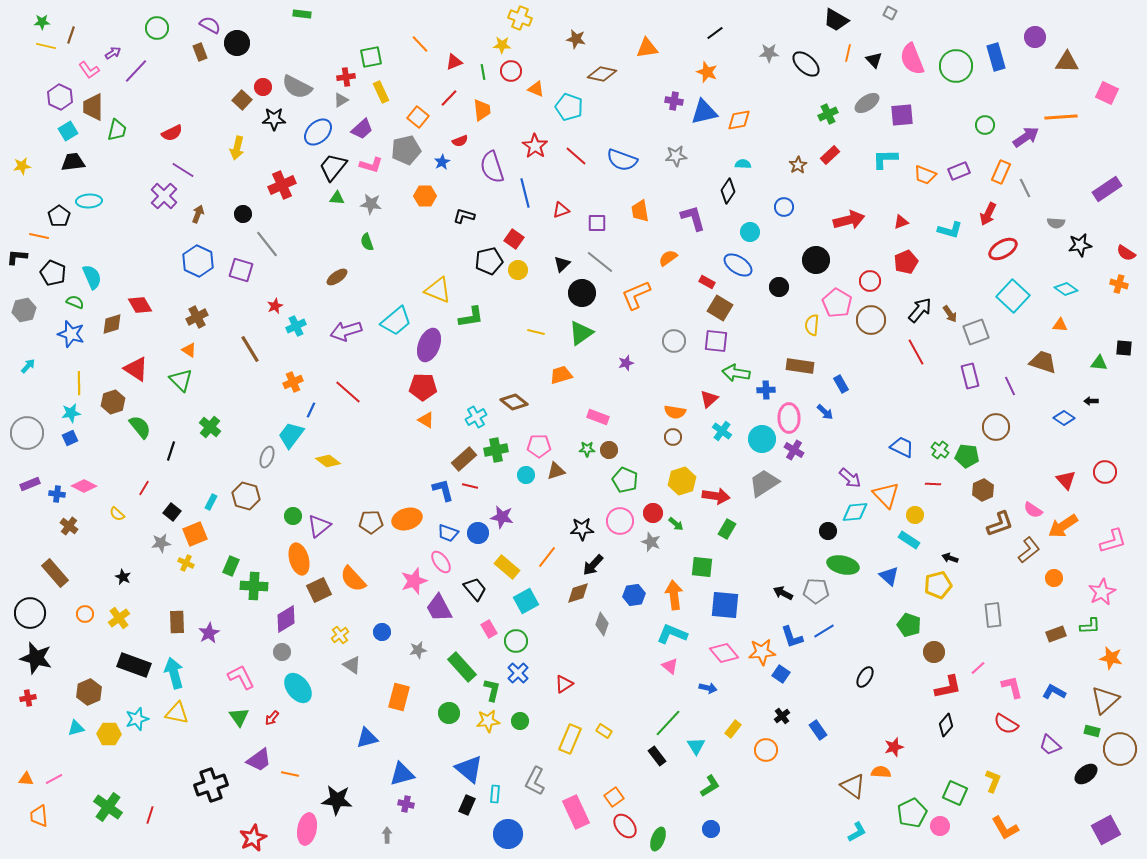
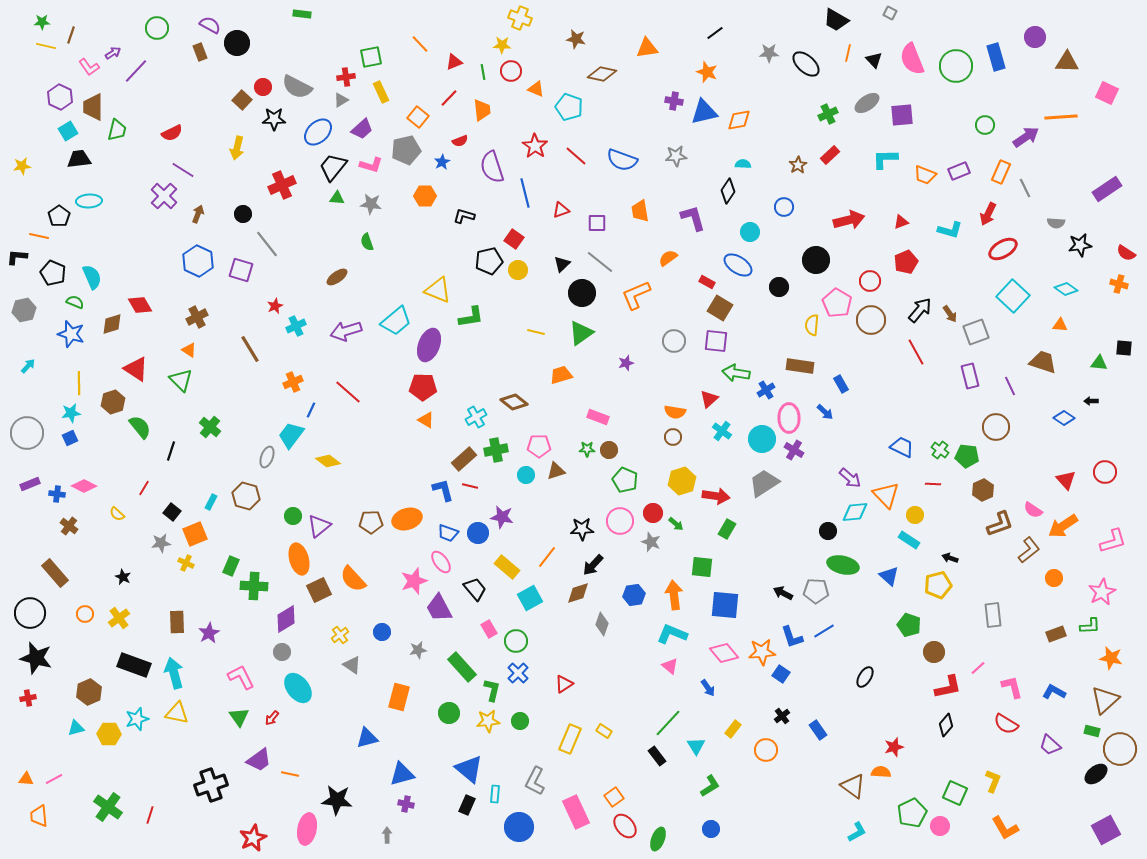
pink L-shape at (89, 70): moved 3 px up
black trapezoid at (73, 162): moved 6 px right, 3 px up
blue cross at (766, 390): rotated 30 degrees counterclockwise
cyan square at (526, 601): moved 4 px right, 3 px up
blue arrow at (708, 688): rotated 42 degrees clockwise
black ellipse at (1086, 774): moved 10 px right
blue circle at (508, 834): moved 11 px right, 7 px up
